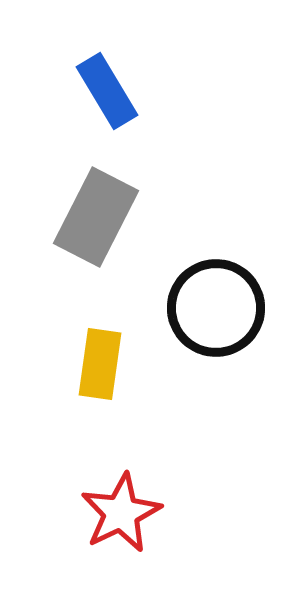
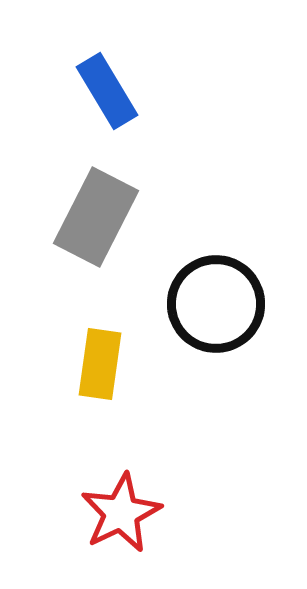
black circle: moved 4 px up
